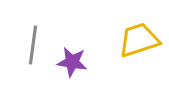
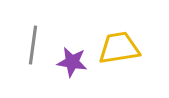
yellow trapezoid: moved 20 px left, 8 px down; rotated 9 degrees clockwise
